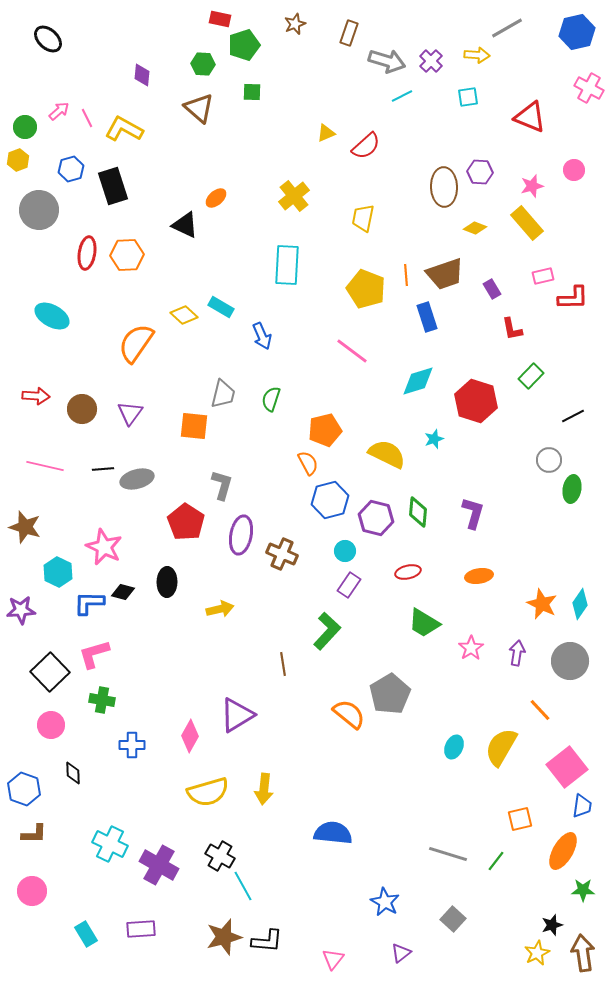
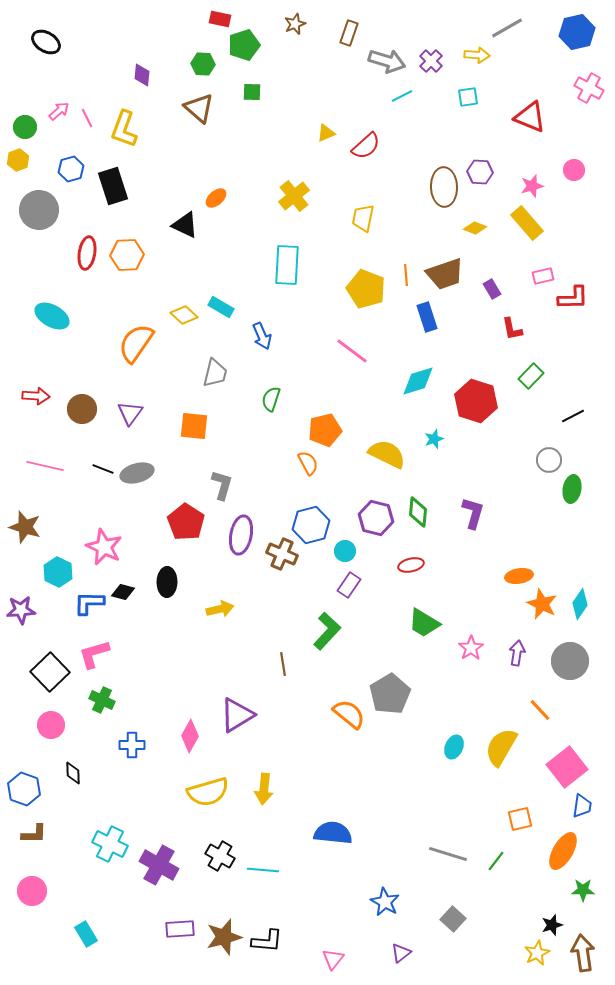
black ellipse at (48, 39): moved 2 px left, 3 px down; rotated 12 degrees counterclockwise
yellow L-shape at (124, 129): rotated 99 degrees counterclockwise
gray trapezoid at (223, 394): moved 8 px left, 21 px up
black line at (103, 469): rotated 25 degrees clockwise
gray ellipse at (137, 479): moved 6 px up
blue hexagon at (330, 500): moved 19 px left, 25 px down
red ellipse at (408, 572): moved 3 px right, 7 px up
orange ellipse at (479, 576): moved 40 px right
green cross at (102, 700): rotated 15 degrees clockwise
cyan line at (243, 886): moved 20 px right, 16 px up; rotated 56 degrees counterclockwise
purple rectangle at (141, 929): moved 39 px right
